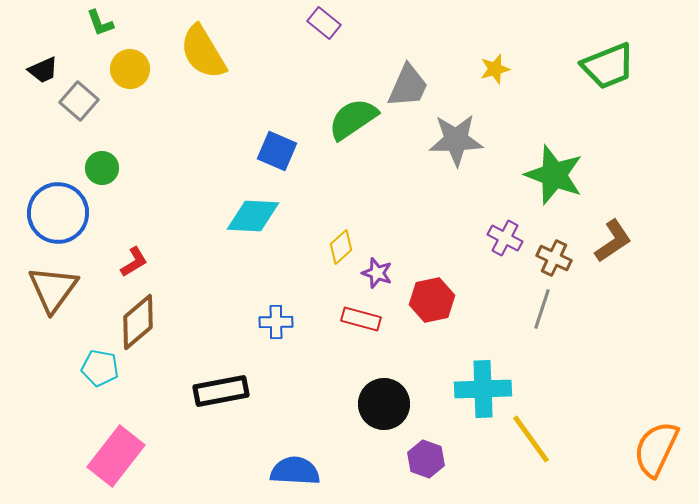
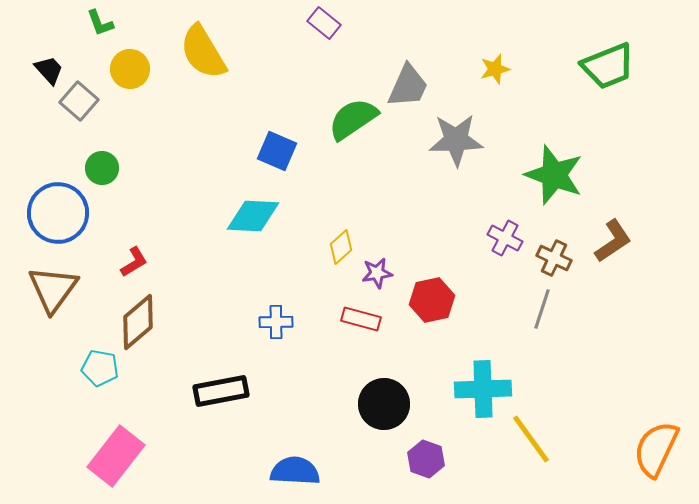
black trapezoid: moved 6 px right; rotated 108 degrees counterclockwise
purple star: rotated 28 degrees counterclockwise
